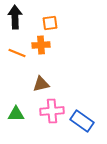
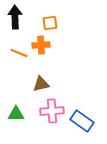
orange line: moved 2 px right
